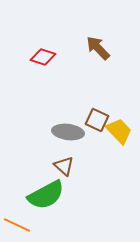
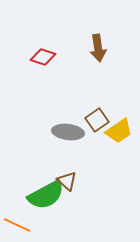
brown arrow: rotated 144 degrees counterclockwise
brown square: rotated 30 degrees clockwise
yellow trapezoid: rotated 100 degrees clockwise
brown triangle: moved 3 px right, 15 px down
